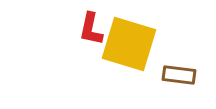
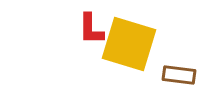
red L-shape: rotated 12 degrees counterclockwise
